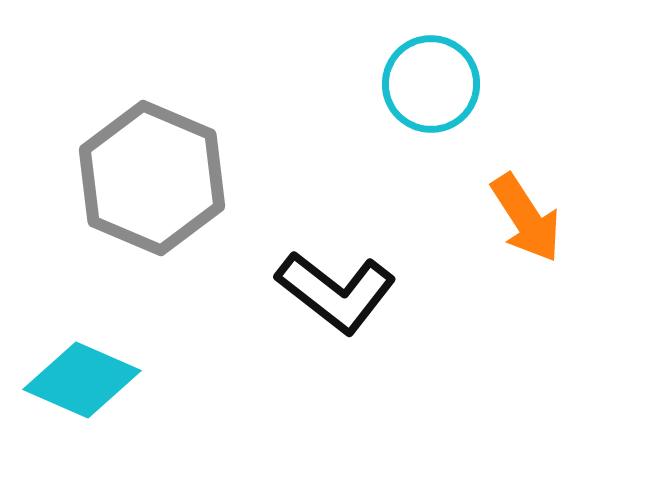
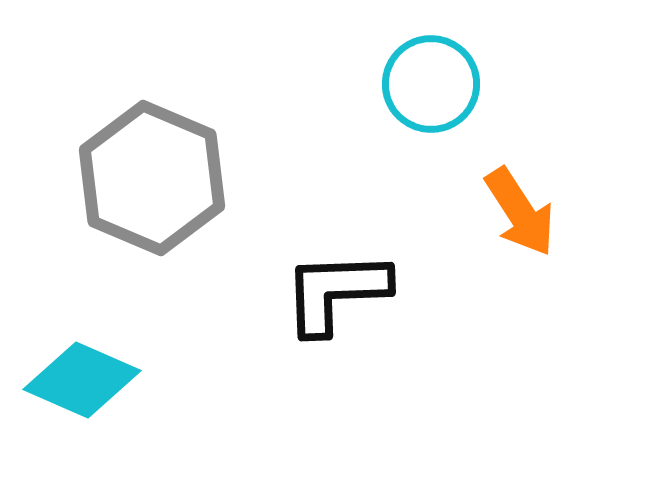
orange arrow: moved 6 px left, 6 px up
black L-shape: rotated 140 degrees clockwise
